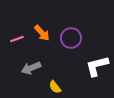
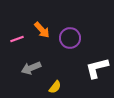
orange arrow: moved 3 px up
purple circle: moved 1 px left
white L-shape: moved 2 px down
yellow semicircle: rotated 104 degrees counterclockwise
